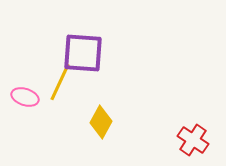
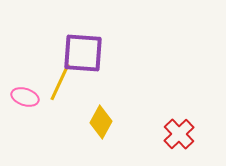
red cross: moved 14 px left, 6 px up; rotated 12 degrees clockwise
